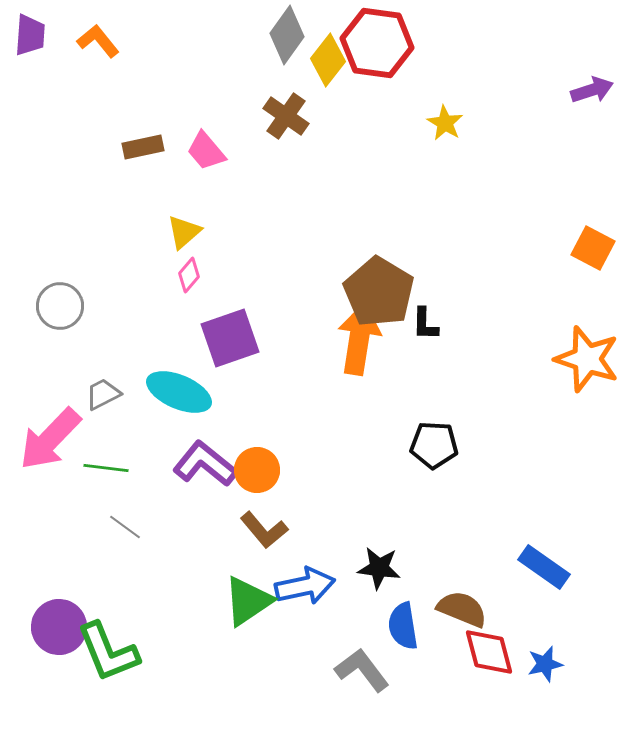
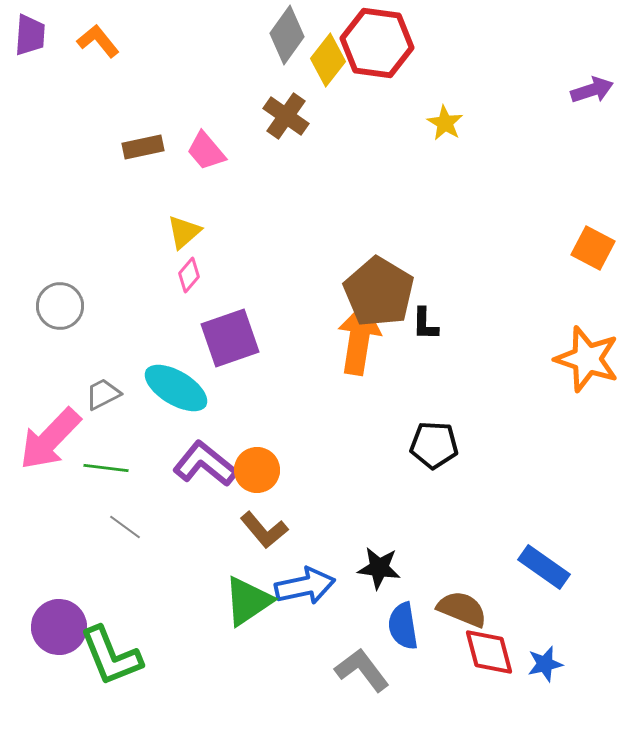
cyan ellipse: moved 3 px left, 4 px up; rotated 8 degrees clockwise
green L-shape: moved 3 px right, 4 px down
